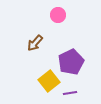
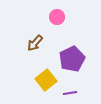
pink circle: moved 1 px left, 2 px down
purple pentagon: moved 1 px right, 3 px up
yellow square: moved 3 px left, 1 px up
